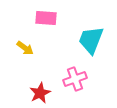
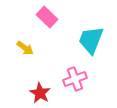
pink rectangle: moved 1 px right, 1 px up; rotated 40 degrees clockwise
red star: rotated 15 degrees counterclockwise
